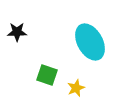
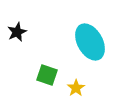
black star: rotated 24 degrees counterclockwise
yellow star: rotated 12 degrees counterclockwise
